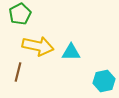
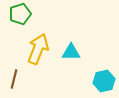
green pentagon: rotated 10 degrees clockwise
yellow arrow: moved 3 px down; rotated 80 degrees counterclockwise
brown line: moved 4 px left, 7 px down
